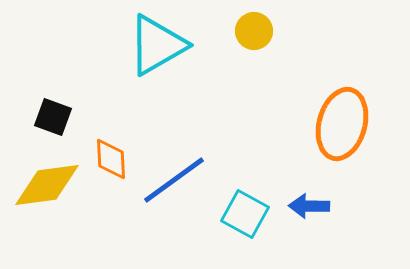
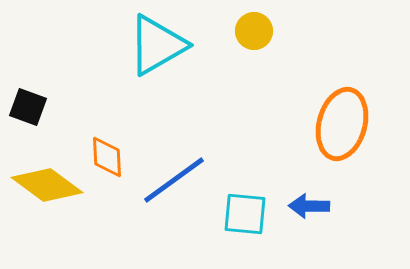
black square: moved 25 px left, 10 px up
orange diamond: moved 4 px left, 2 px up
yellow diamond: rotated 44 degrees clockwise
cyan square: rotated 24 degrees counterclockwise
